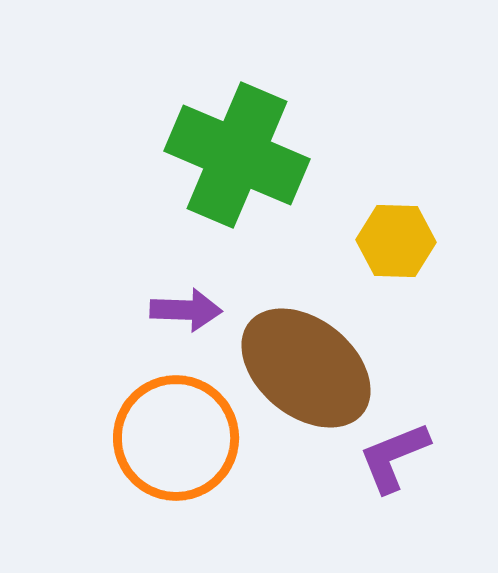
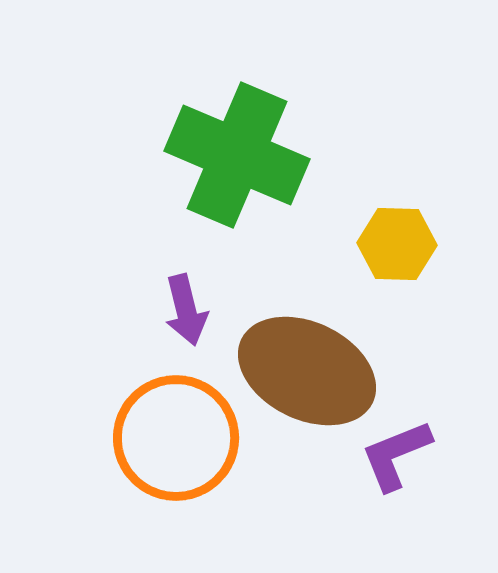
yellow hexagon: moved 1 px right, 3 px down
purple arrow: rotated 74 degrees clockwise
brown ellipse: moved 1 px right, 3 px down; rotated 13 degrees counterclockwise
purple L-shape: moved 2 px right, 2 px up
